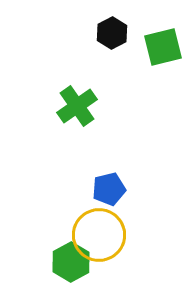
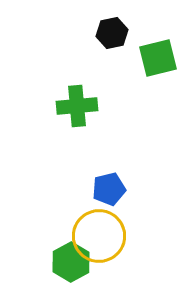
black hexagon: rotated 16 degrees clockwise
green square: moved 5 px left, 11 px down
green cross: rotated 30 degrees clockwise
yellow circle: moved 1 px down
